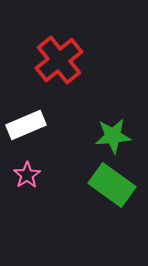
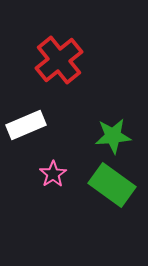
pink star: moved 26 px right, 1 px up
